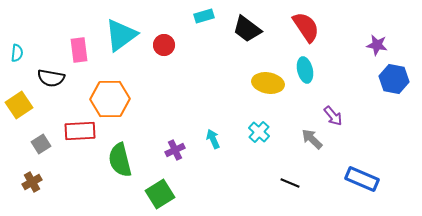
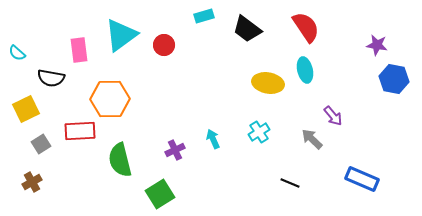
cyan semicircle: rotated 126 degrees clockwise
yellow square: moved 7 px right, 4 px down; rotated 8 degrees clockwise
cyan cross: rotated 15 degrees clockwise
